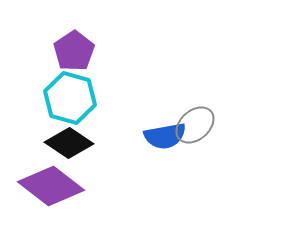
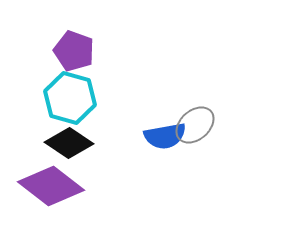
purple pentagon: rotated 18 degrees counterclockwise
